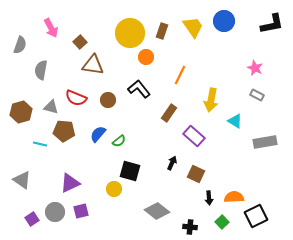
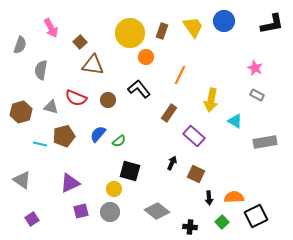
brown pentagon at (64, 131): moved 5 px down; rotated 20 degrees counterclockwise
gray circle at (55, 212): moved 55 px right
